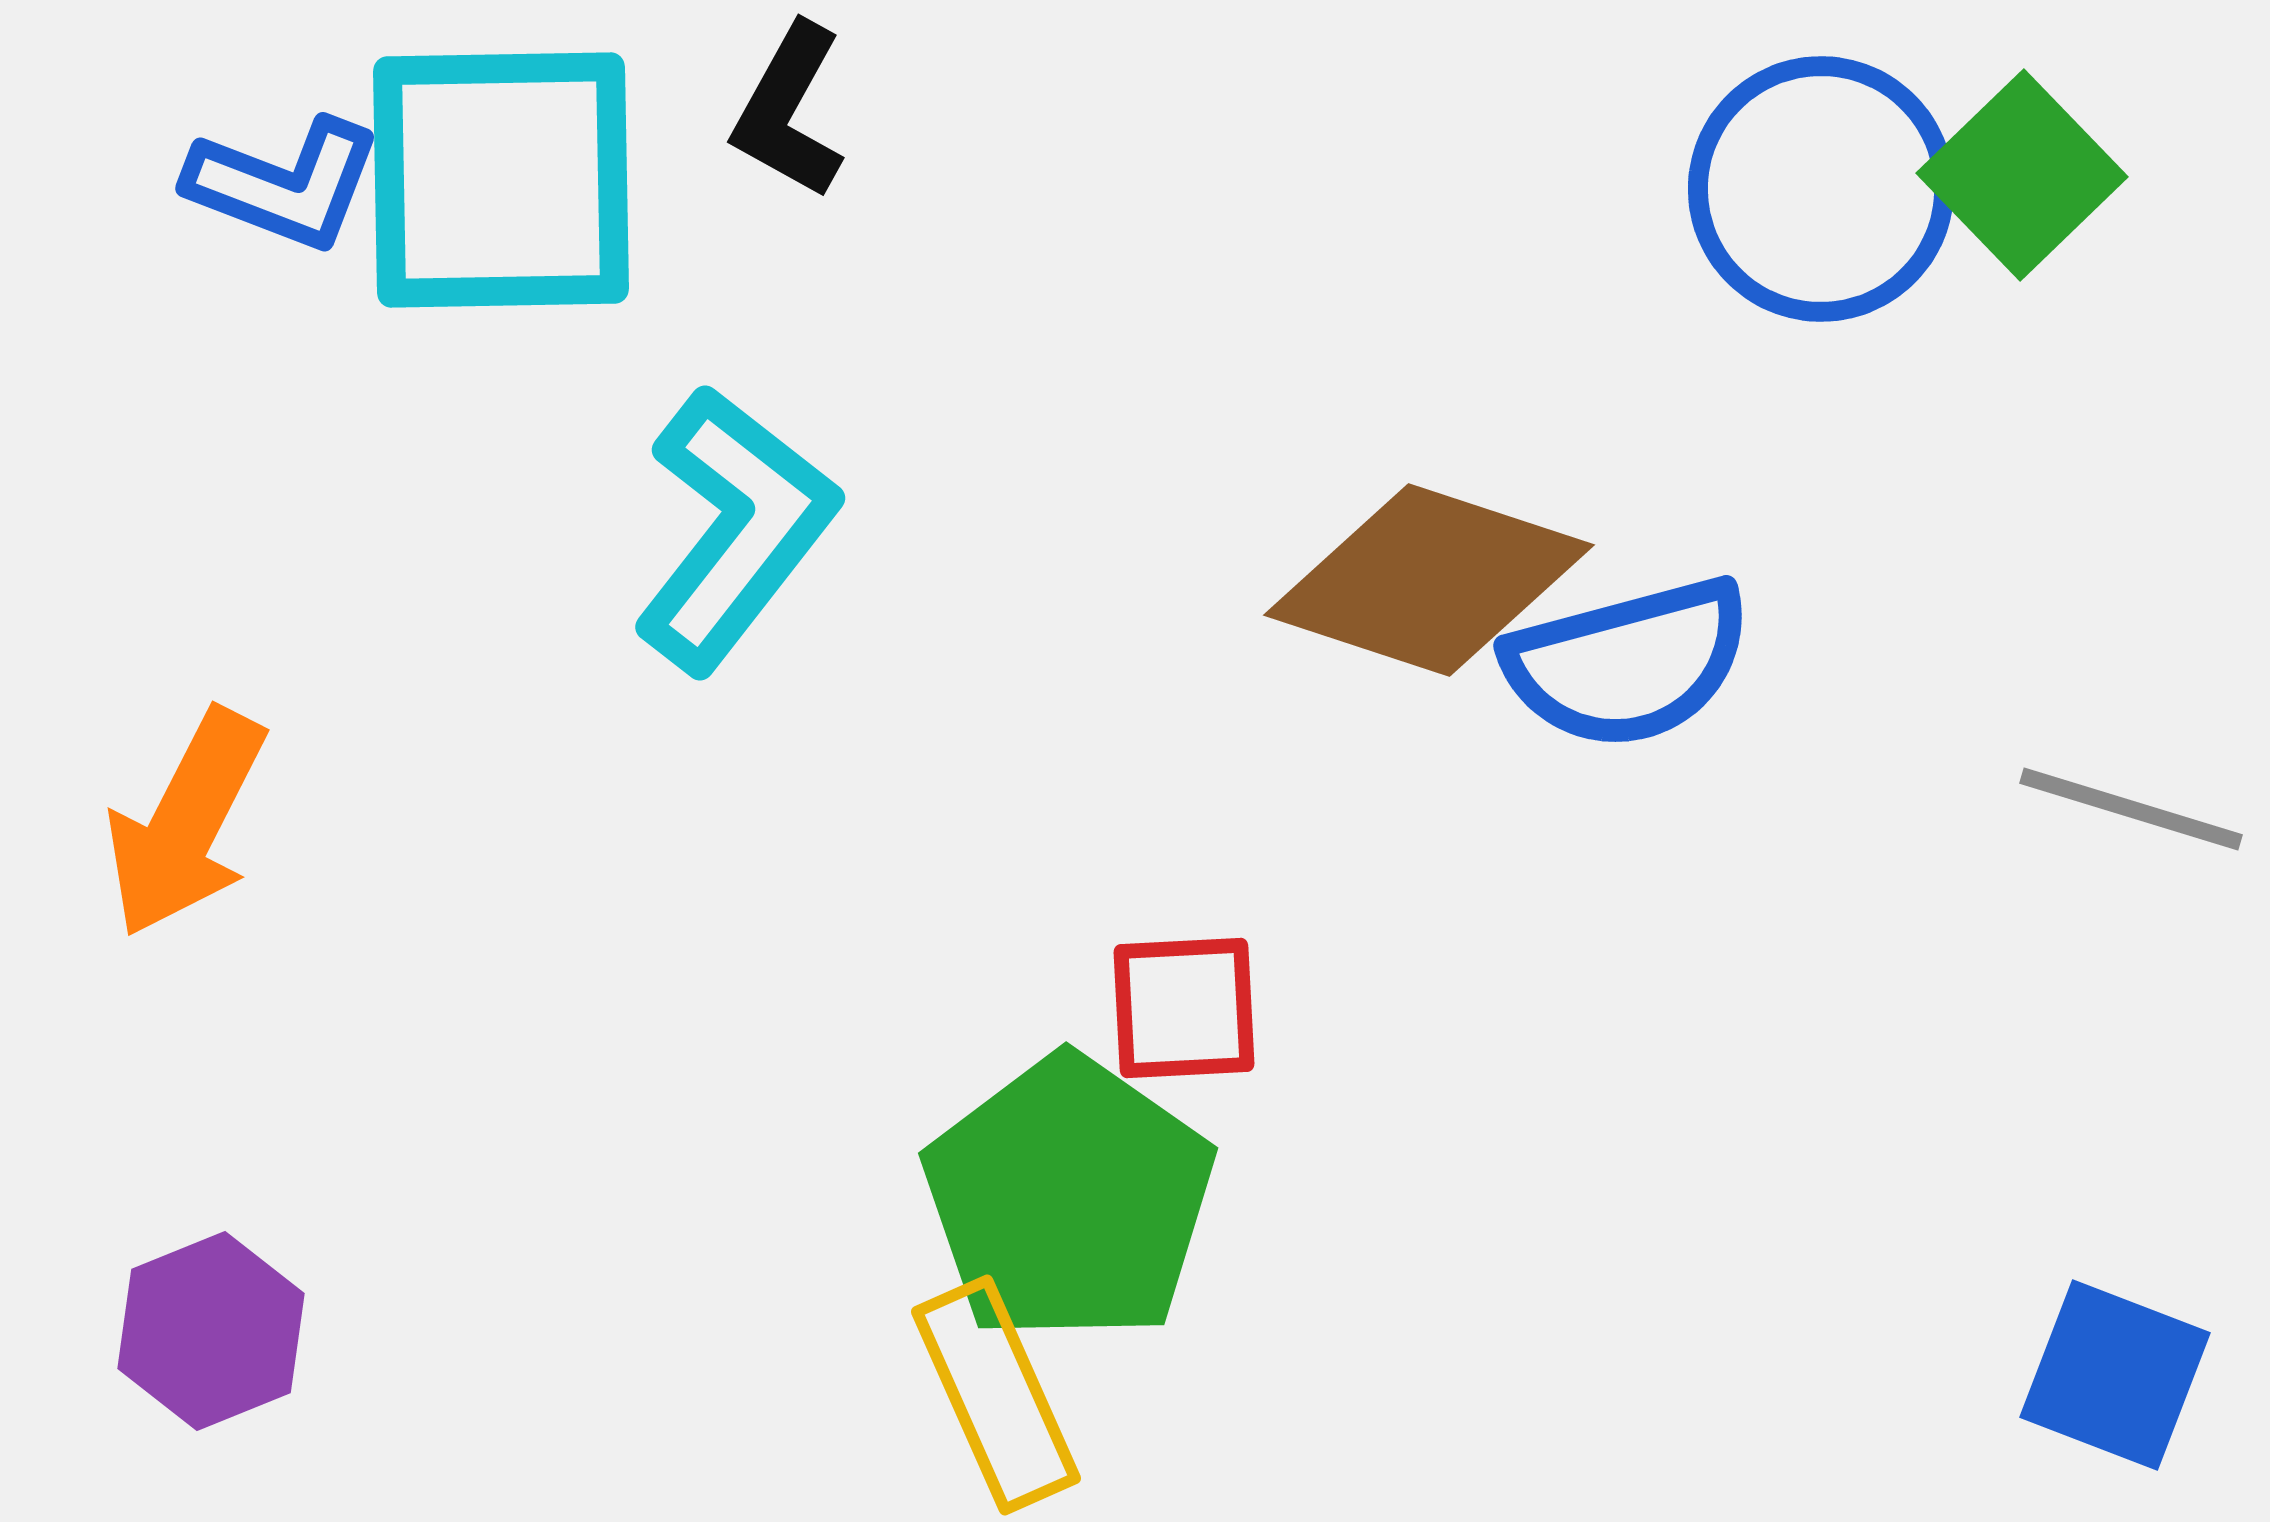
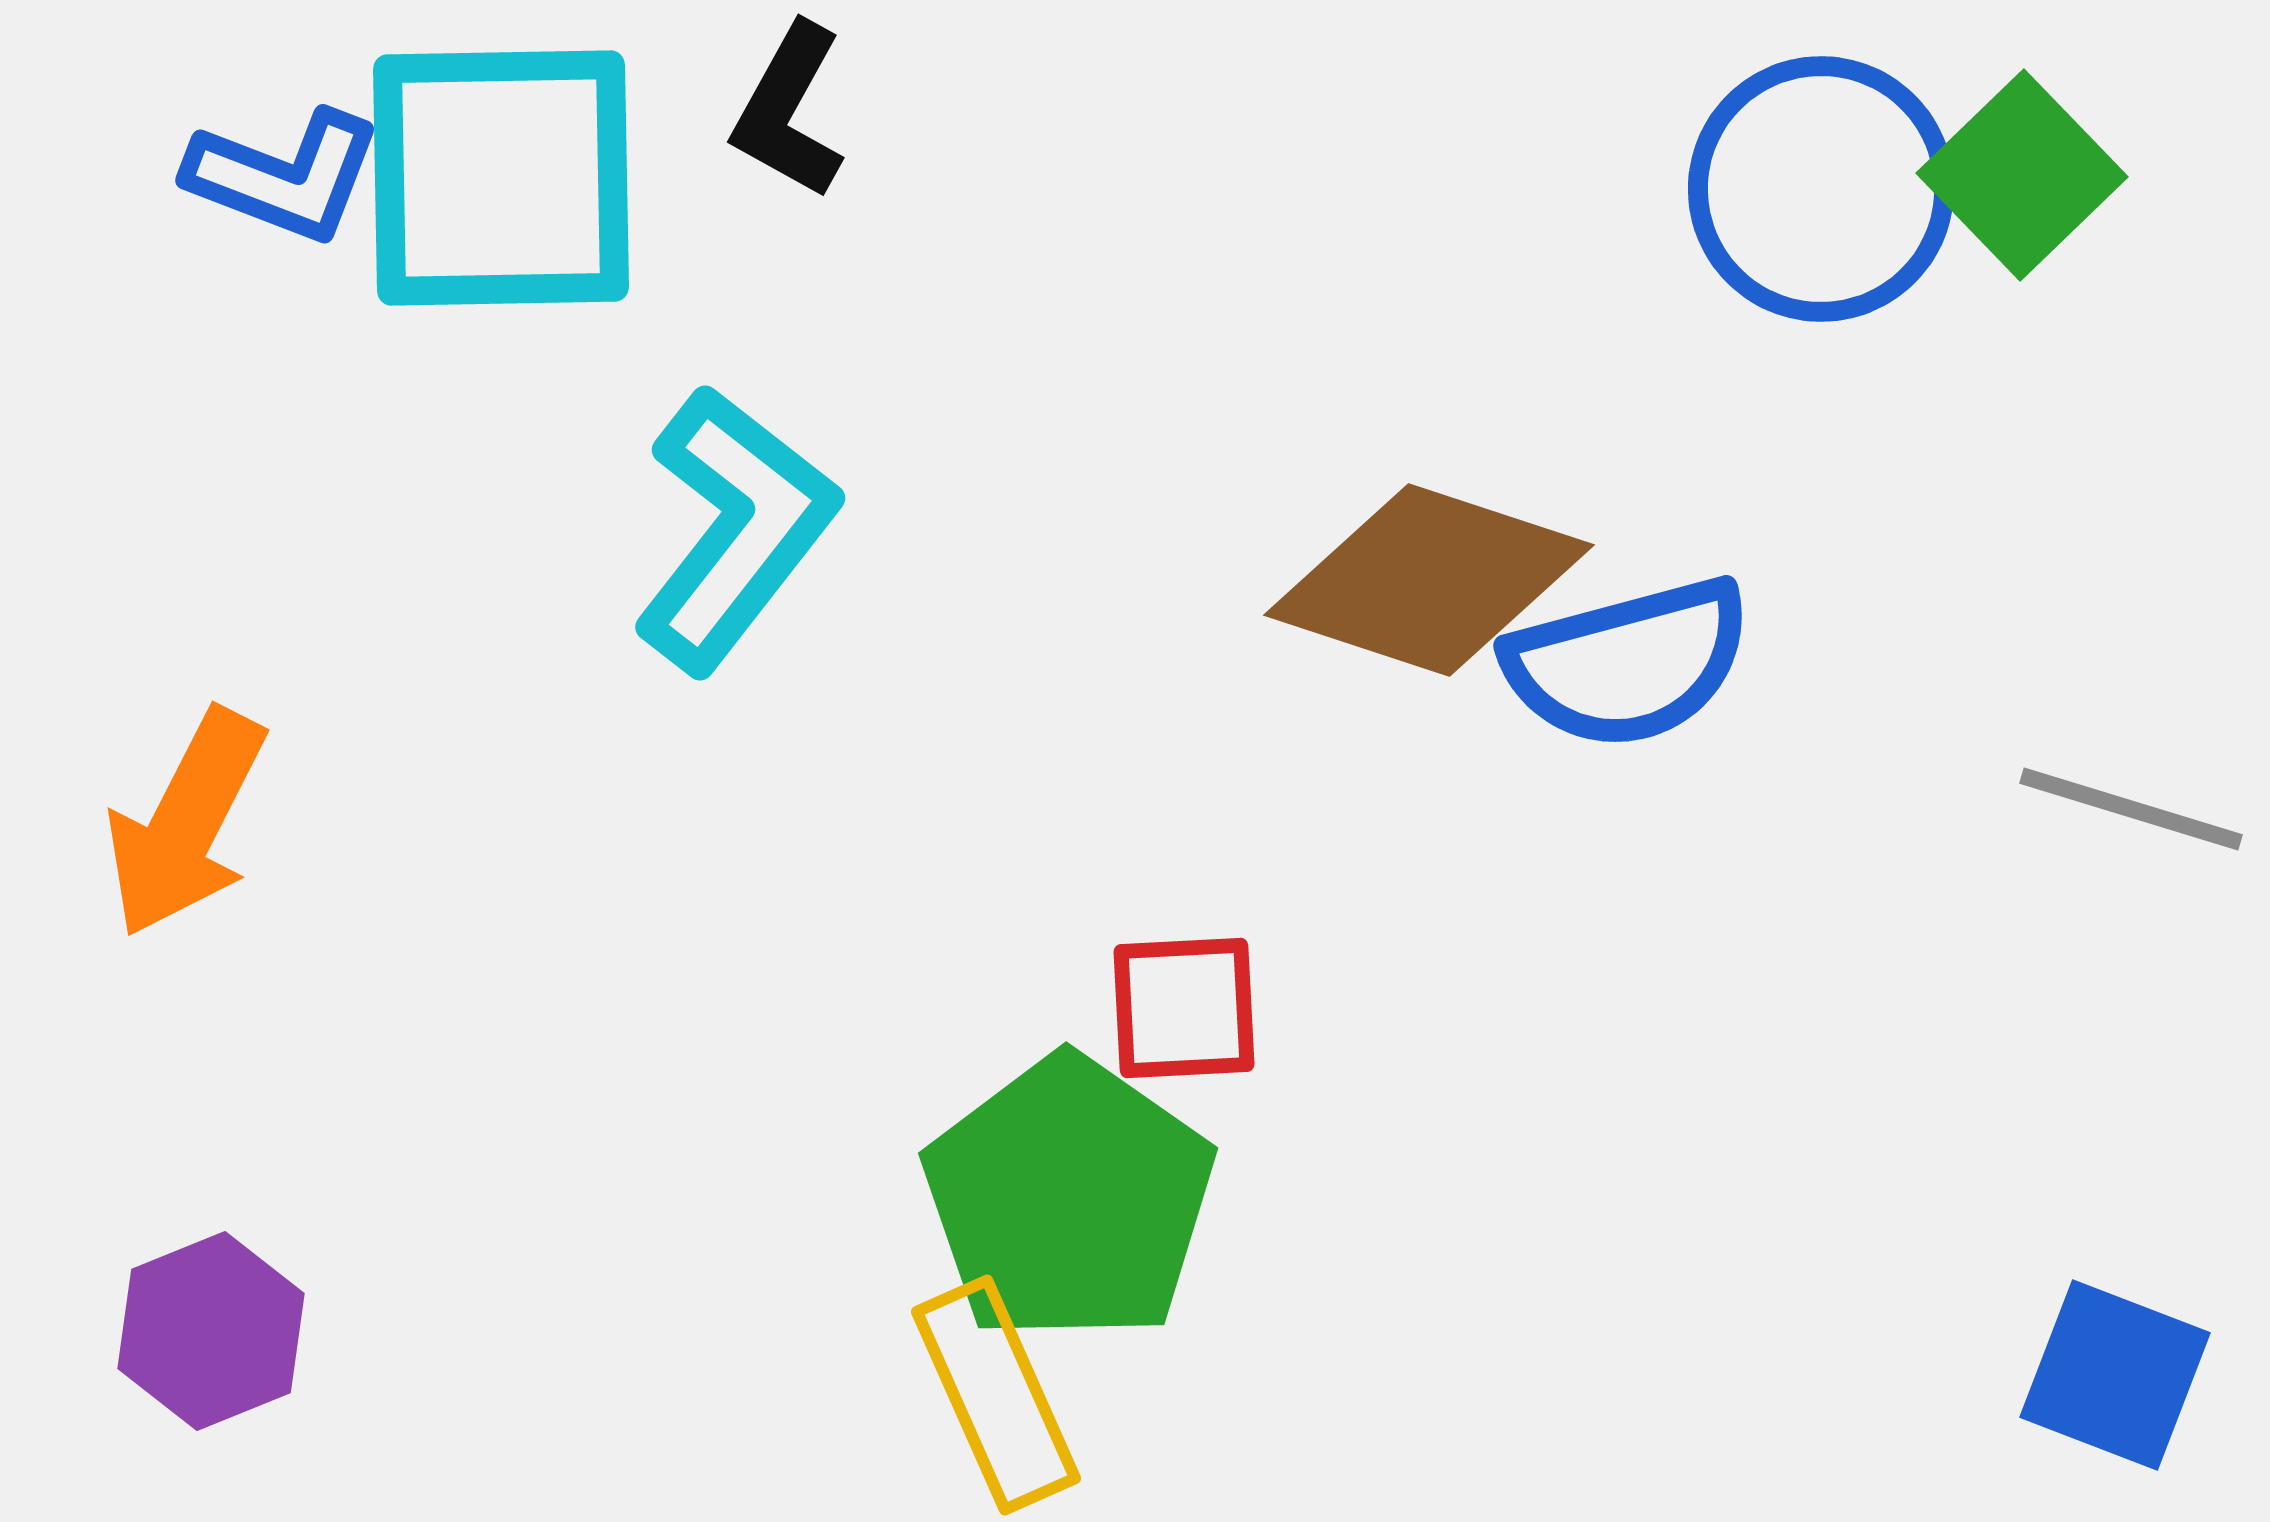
cyan square: moved 2 px up
blue L-shape: moved 8 px up
